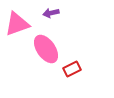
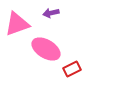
pink ellipse: rotated 24 degrees counterclockwise
